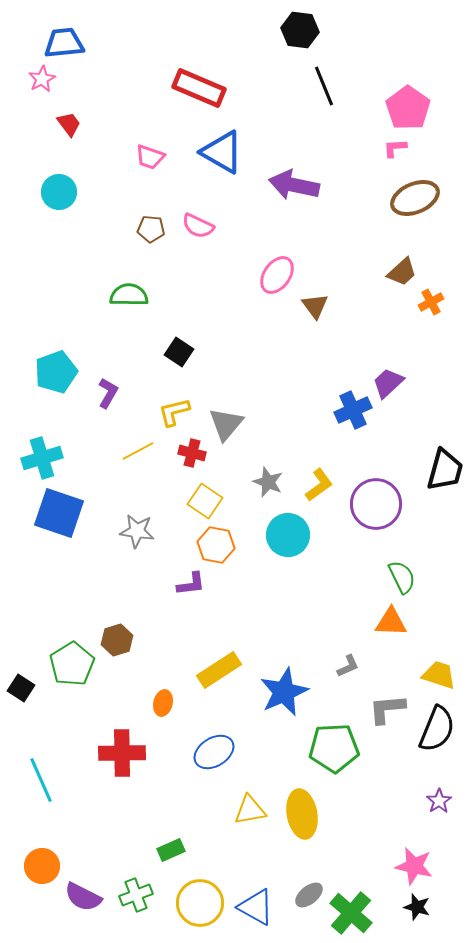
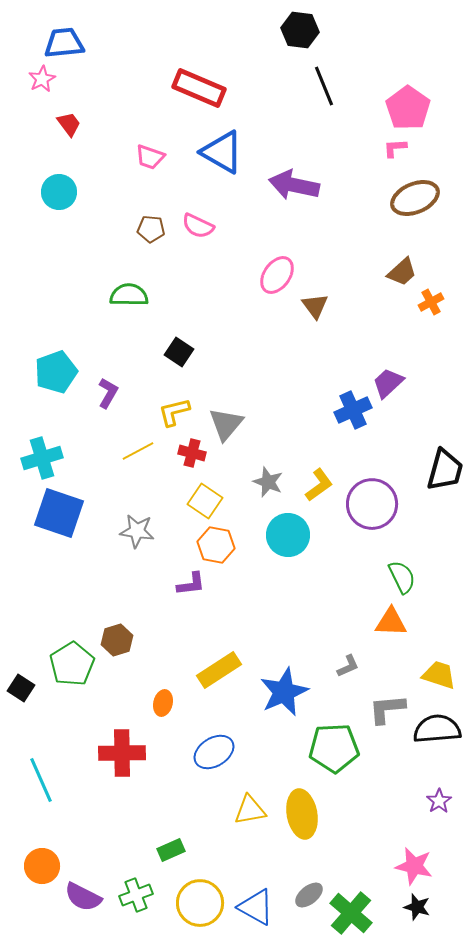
purple circle at (376, 504): moved 4 px left
black semicircle at (437, 729): rotated 117 degrees counterclockwise
